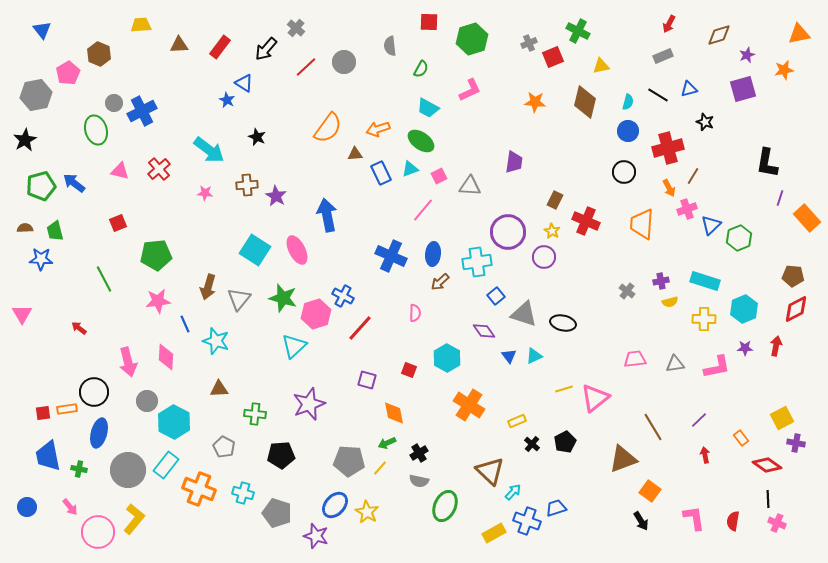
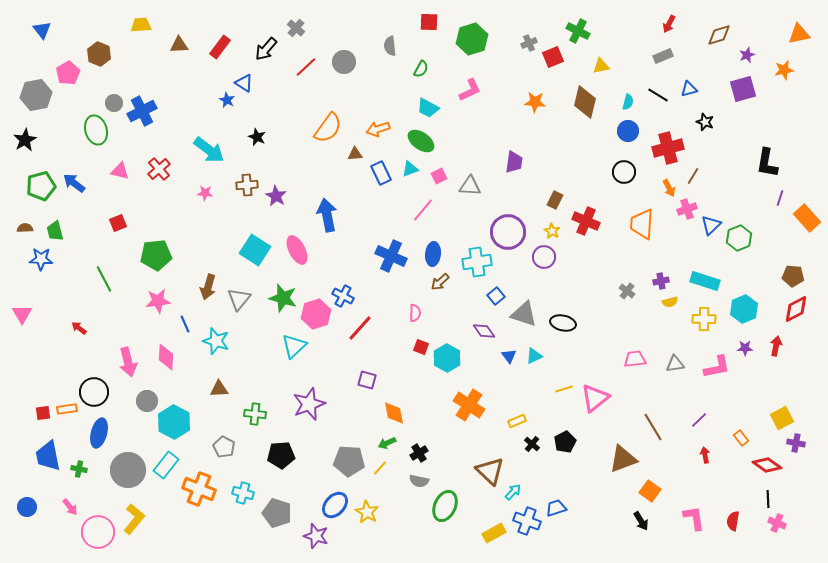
red square at (409, 370): moved 12 px right, 23 px up
